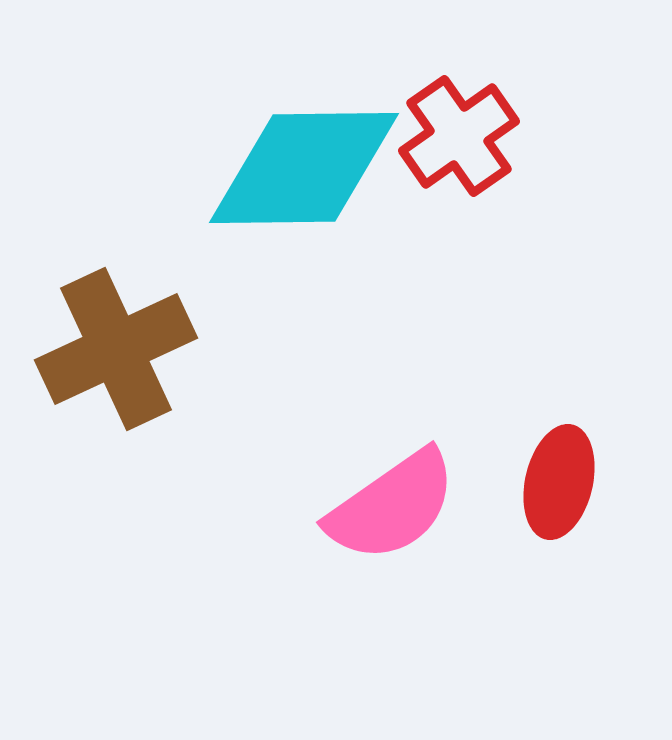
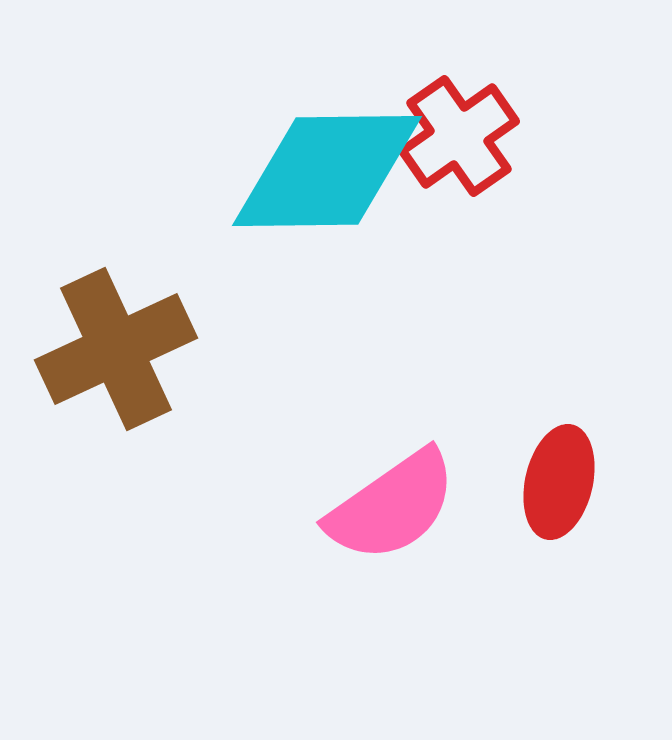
cyan diamond: moved 23 px right, 3 px down
